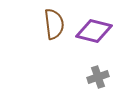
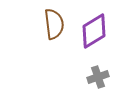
purple diamond: rotated 45 degrees counterclockwise
